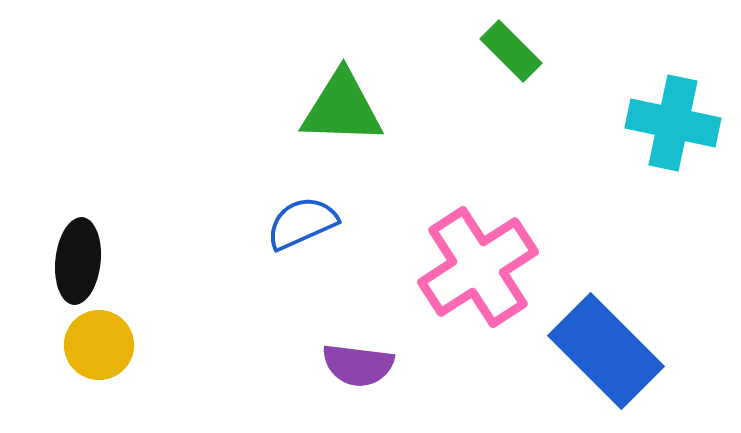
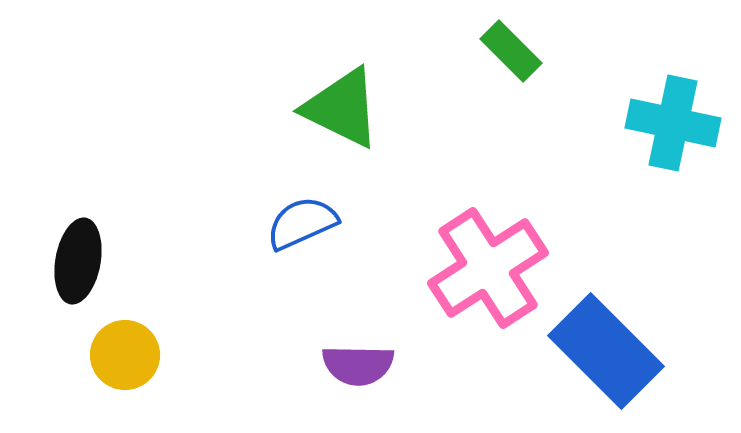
green triangle: rotated 24 degrees clockwise
black ellipse: rotated 4 degrees clockwise
pink cross: moved 10 px right, 1 px down
yellow circle: moved 26 px right, 10 px down
purple semicircle: rotated 6 degrees counterclockwise
